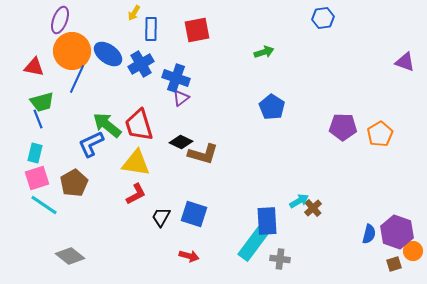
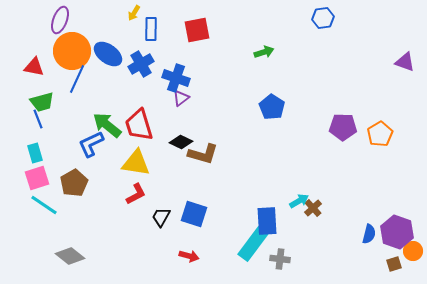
cyan rectangle at (35, 153): rotated 30 degrees counterclockwise
